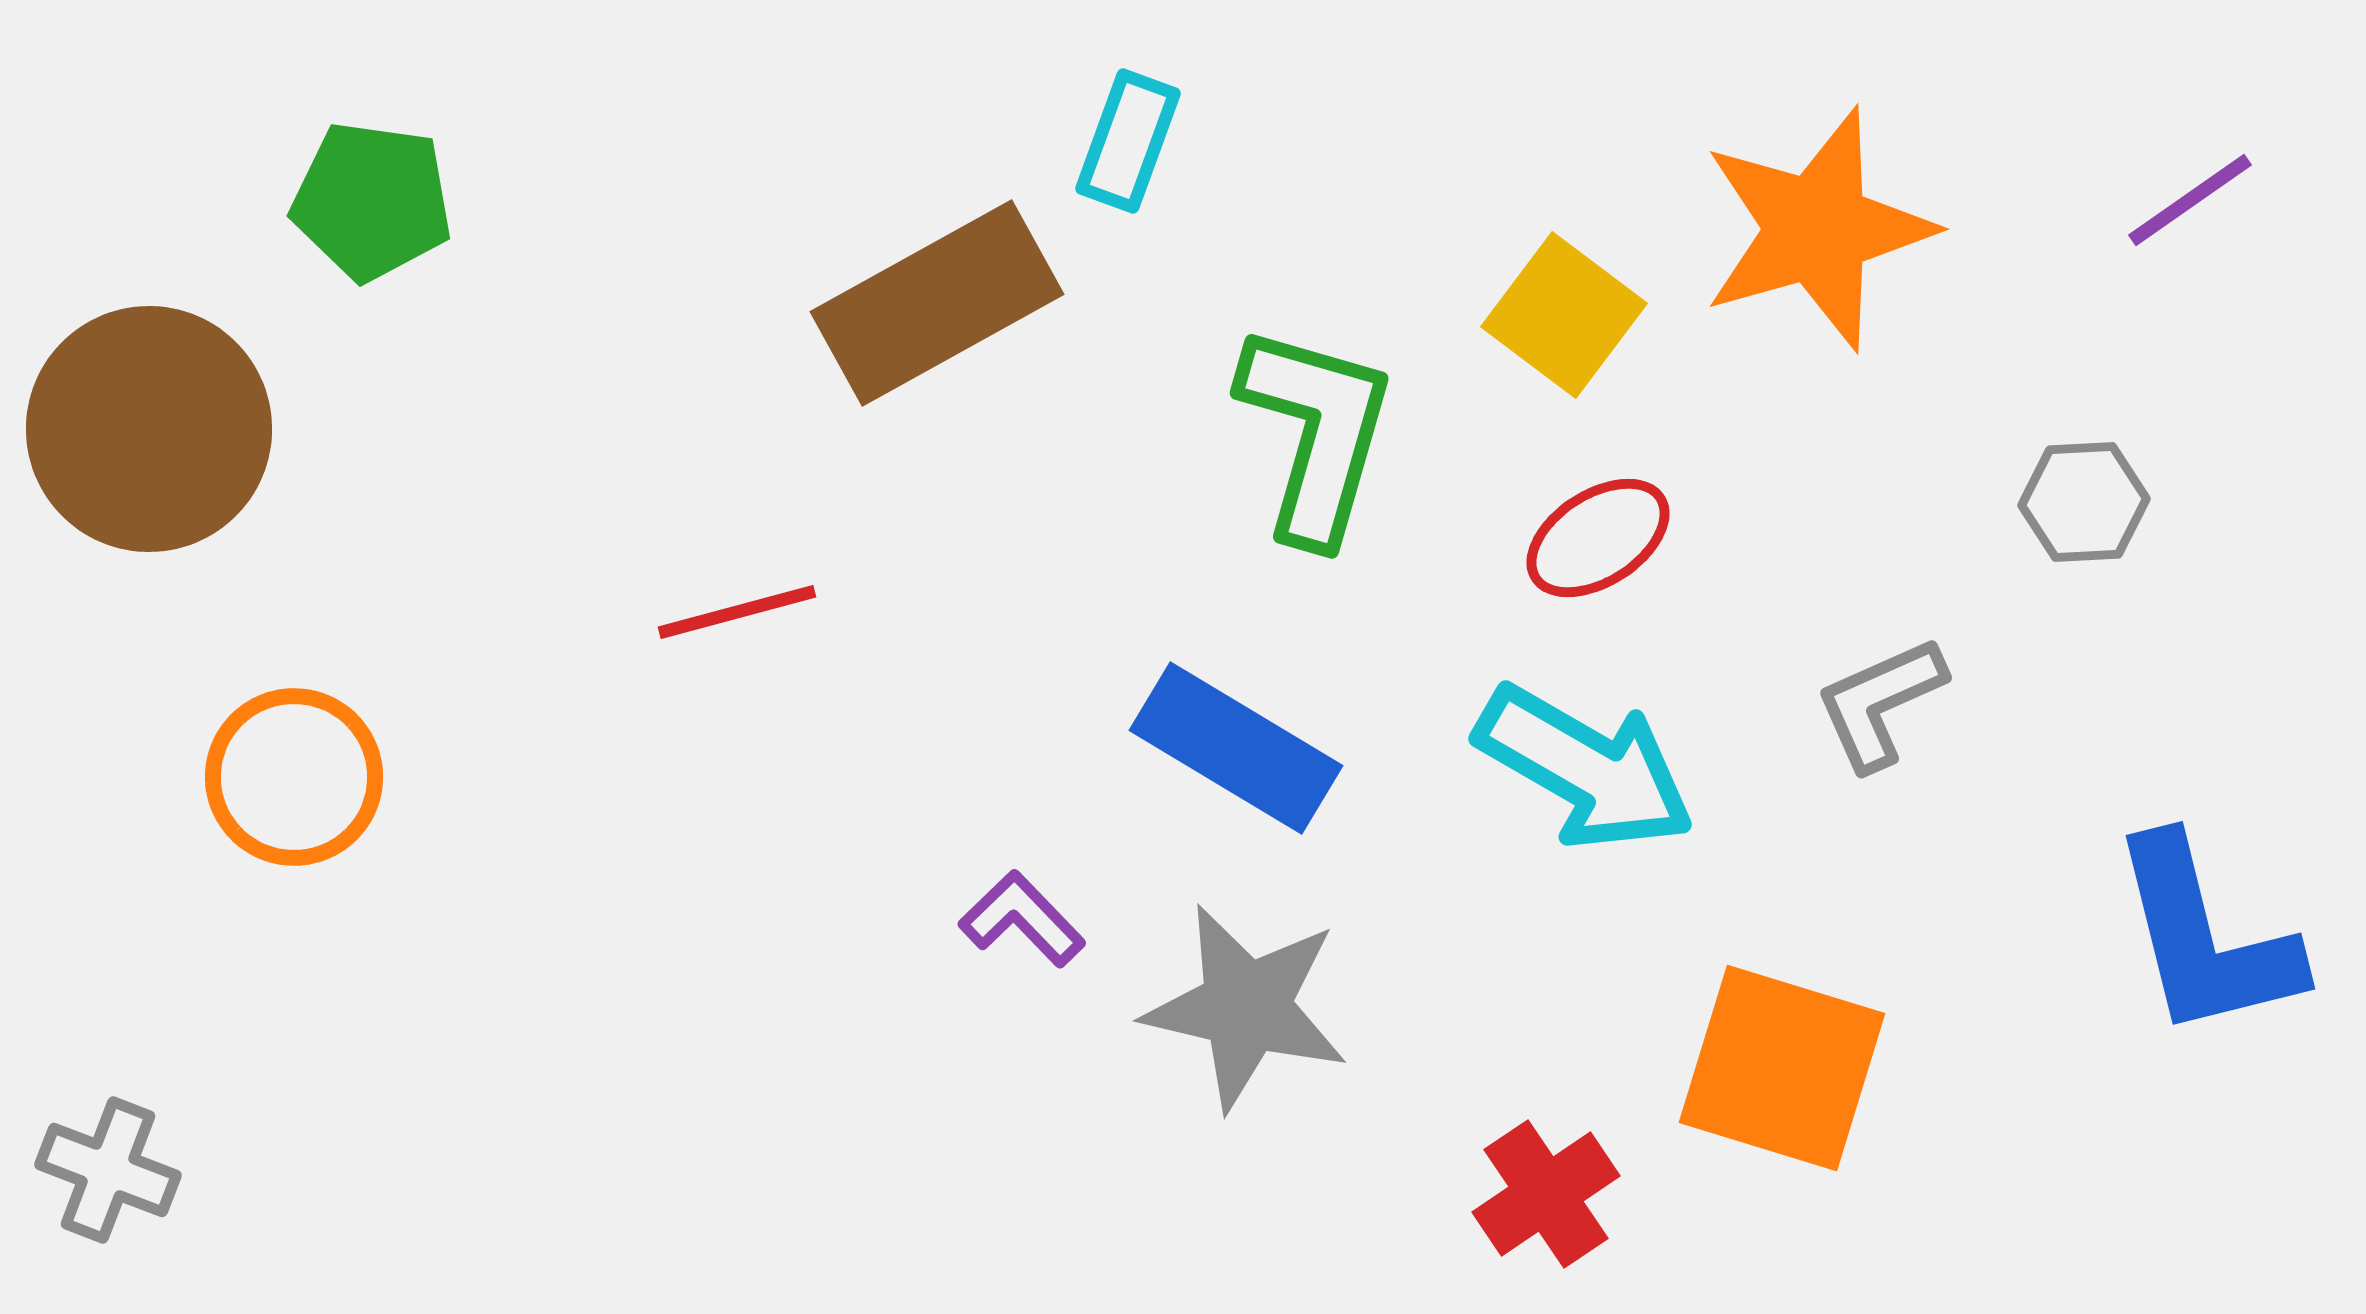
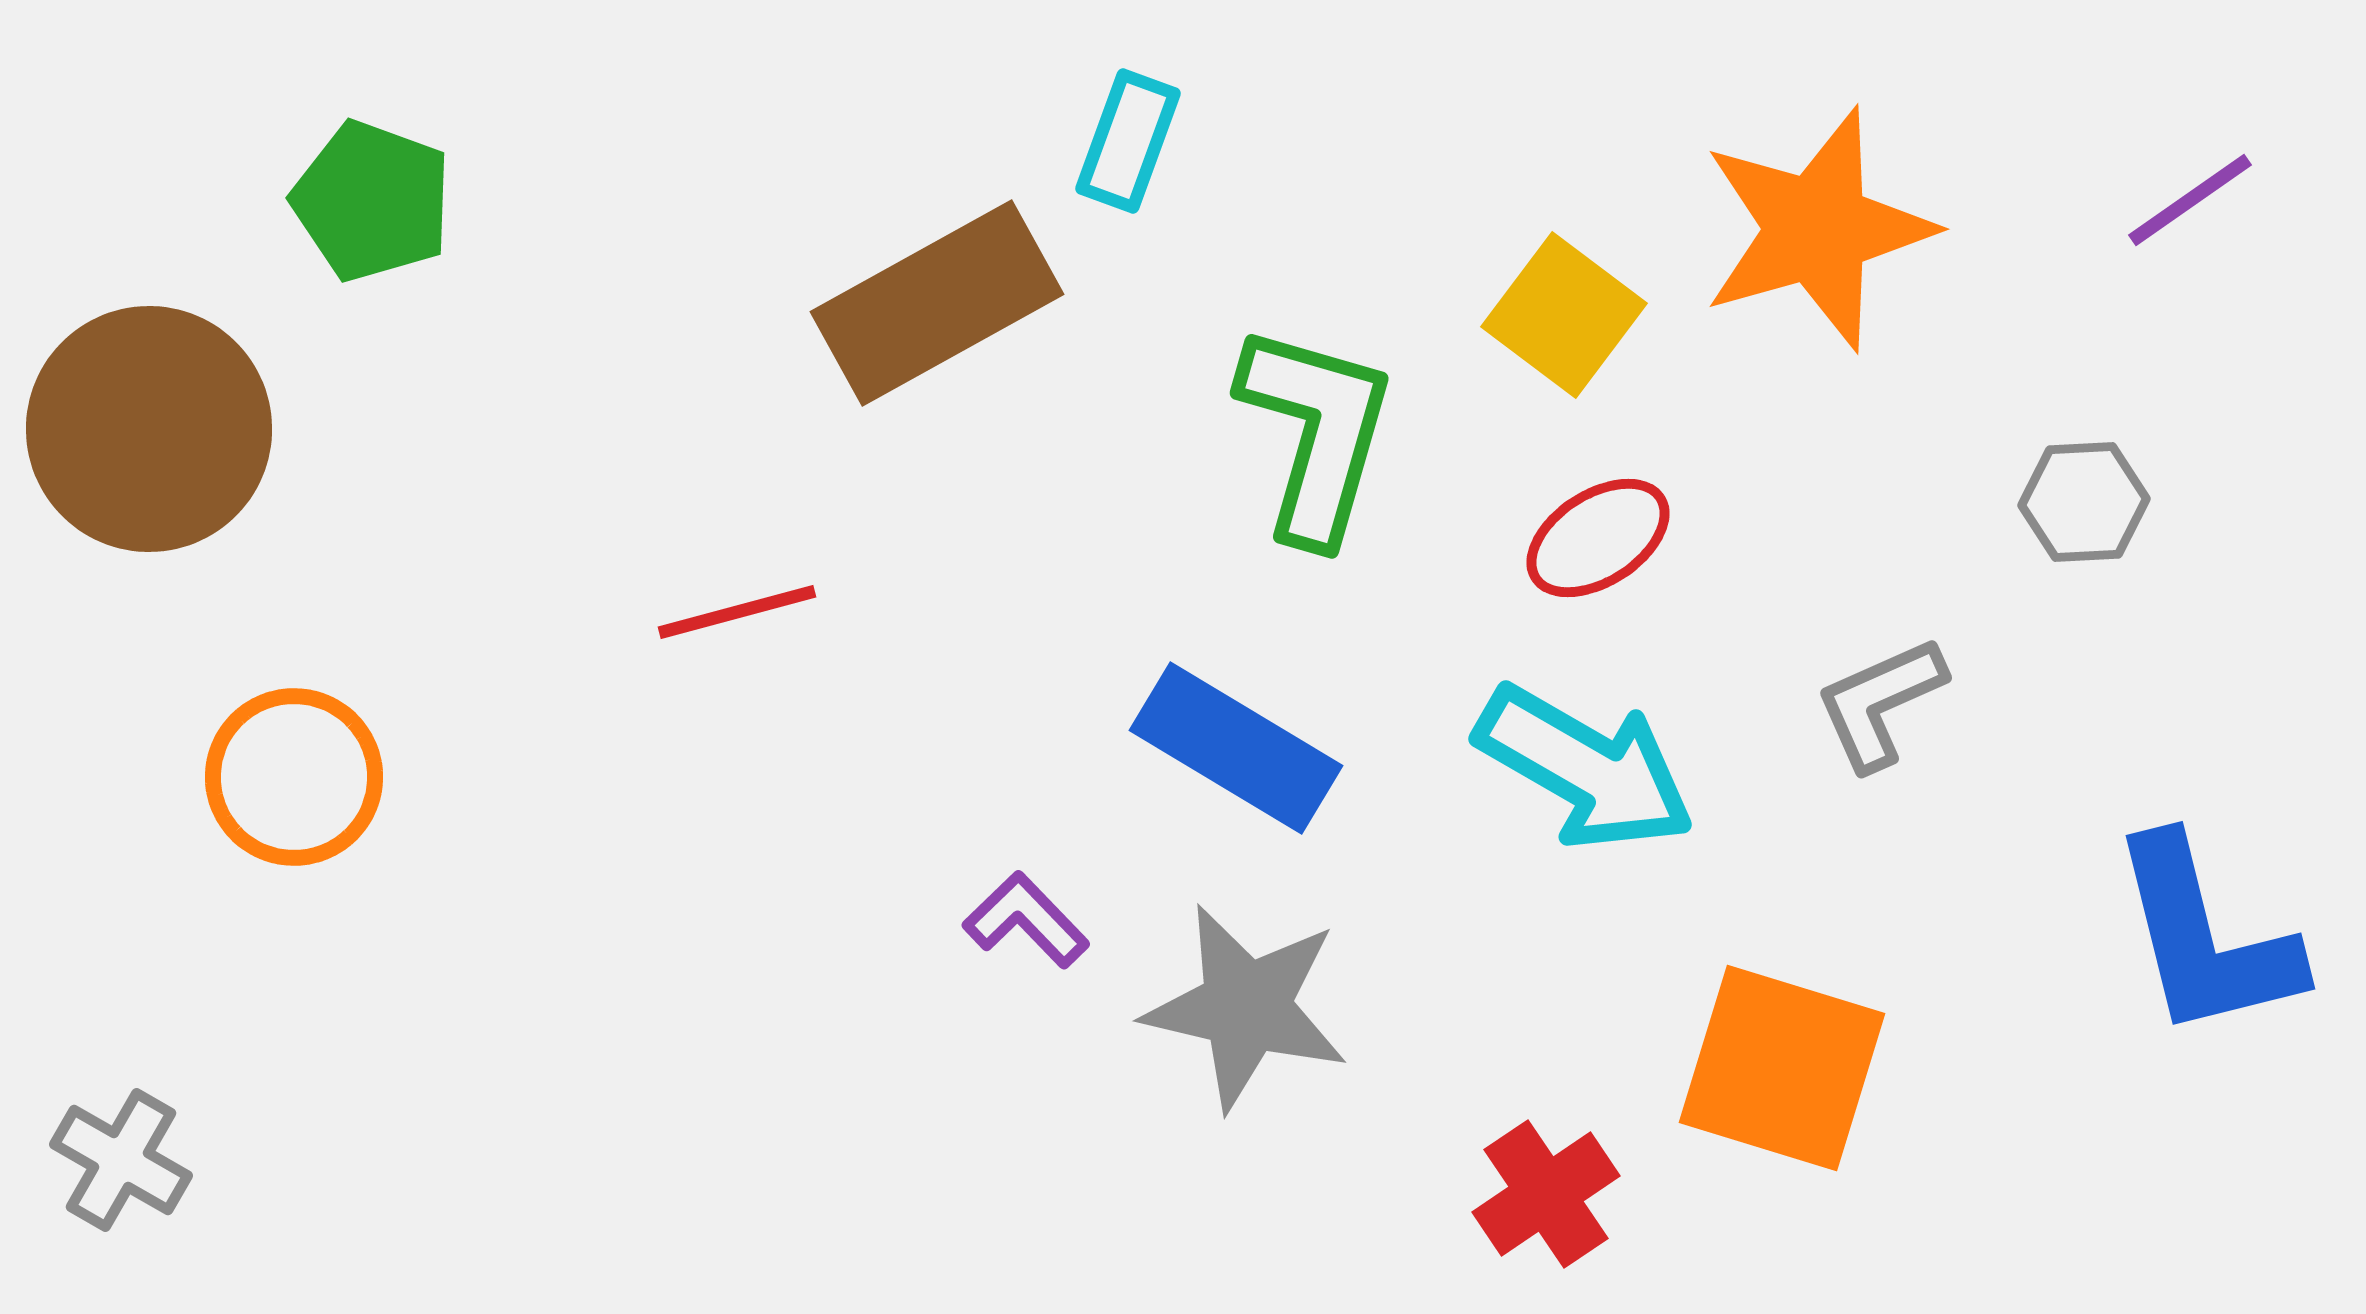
green pentagon: rotated 12 degrees clockwise
purple L-shape: moved 4 px right, 1 px down
gray cross: moved 13 px right, 10 px up; rotated 9 degrees clockwise
